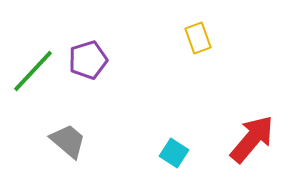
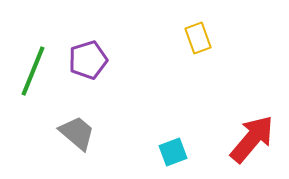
green line: rotated 21 degrees counterclockwise
gray trapezoid: moved 9 px right, 8 px up
cyan square: moved 1 px left, 1 px up; rotated 36 degrees clockwise
